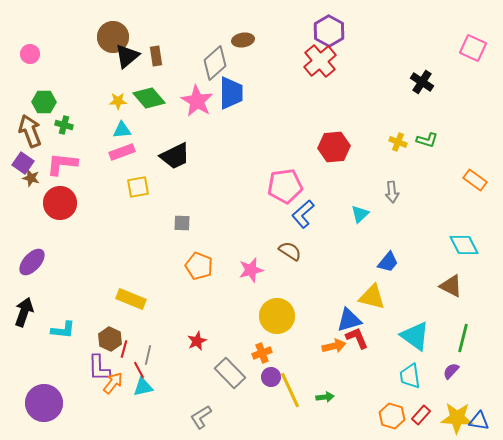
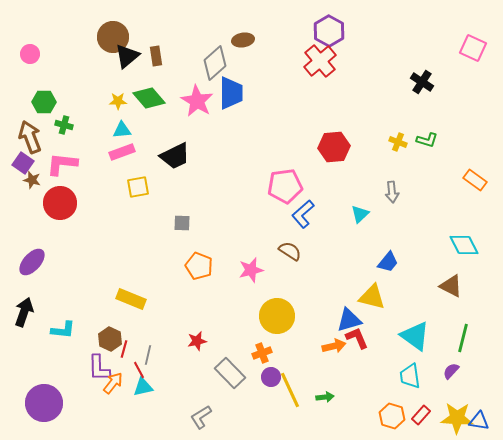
brown arrow at (30, 131): moved 6 px down
brown star at (31, 178): moved 1 px right, 2 px down
red star at (197, 341): rotated 12 degrees clockwise
